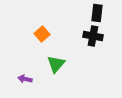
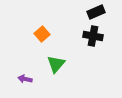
black rectangle: moved 1 px left, 1 px up; rotated 60 degrees clockwise
